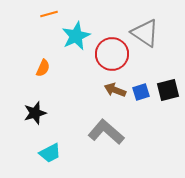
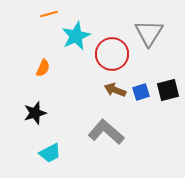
gray triangle: moved 4 px right; rotated 28 degrees clockwise
